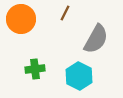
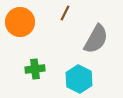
orange circle: moved 1 px left, 3 px down
cyan hexagon: moved 3 px down
